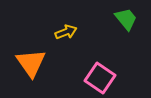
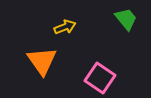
yellow arrow: moved 1 px left, 5 px up
orange triangle: moved 11 px right, 2 px up
